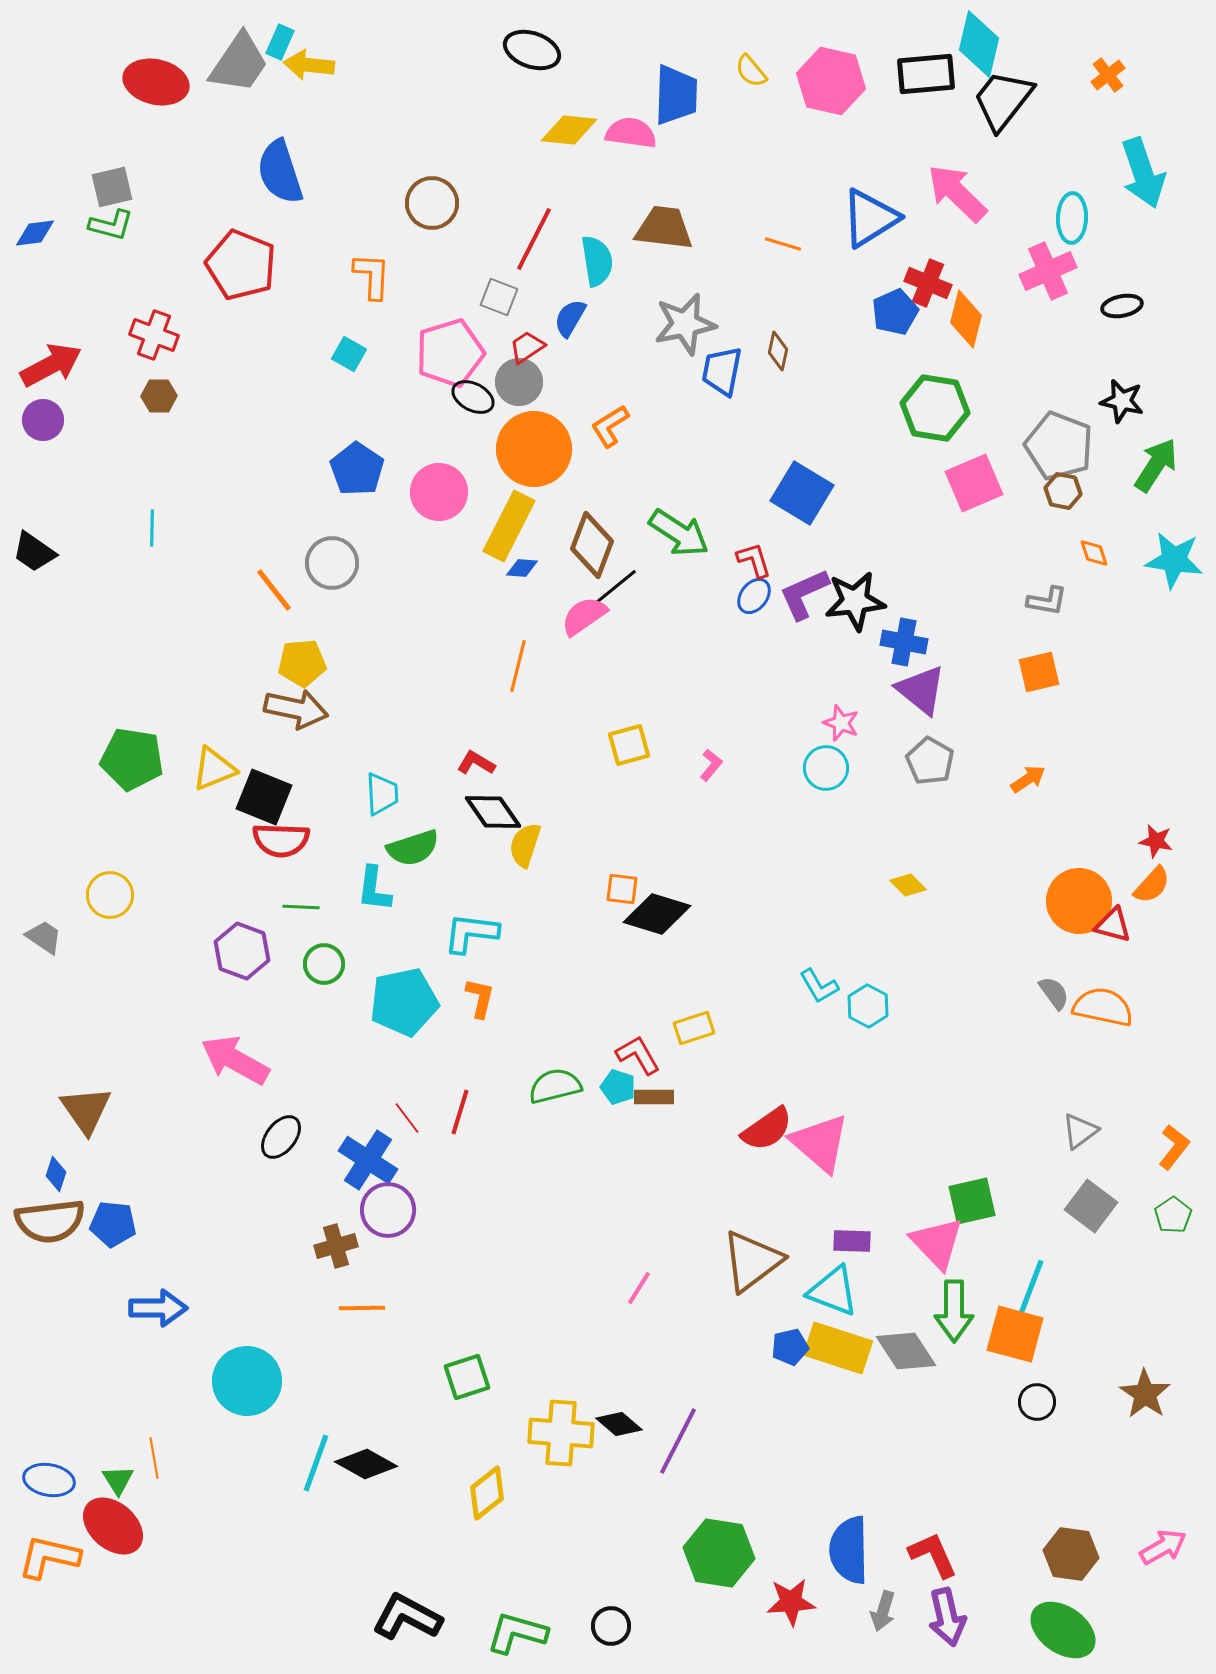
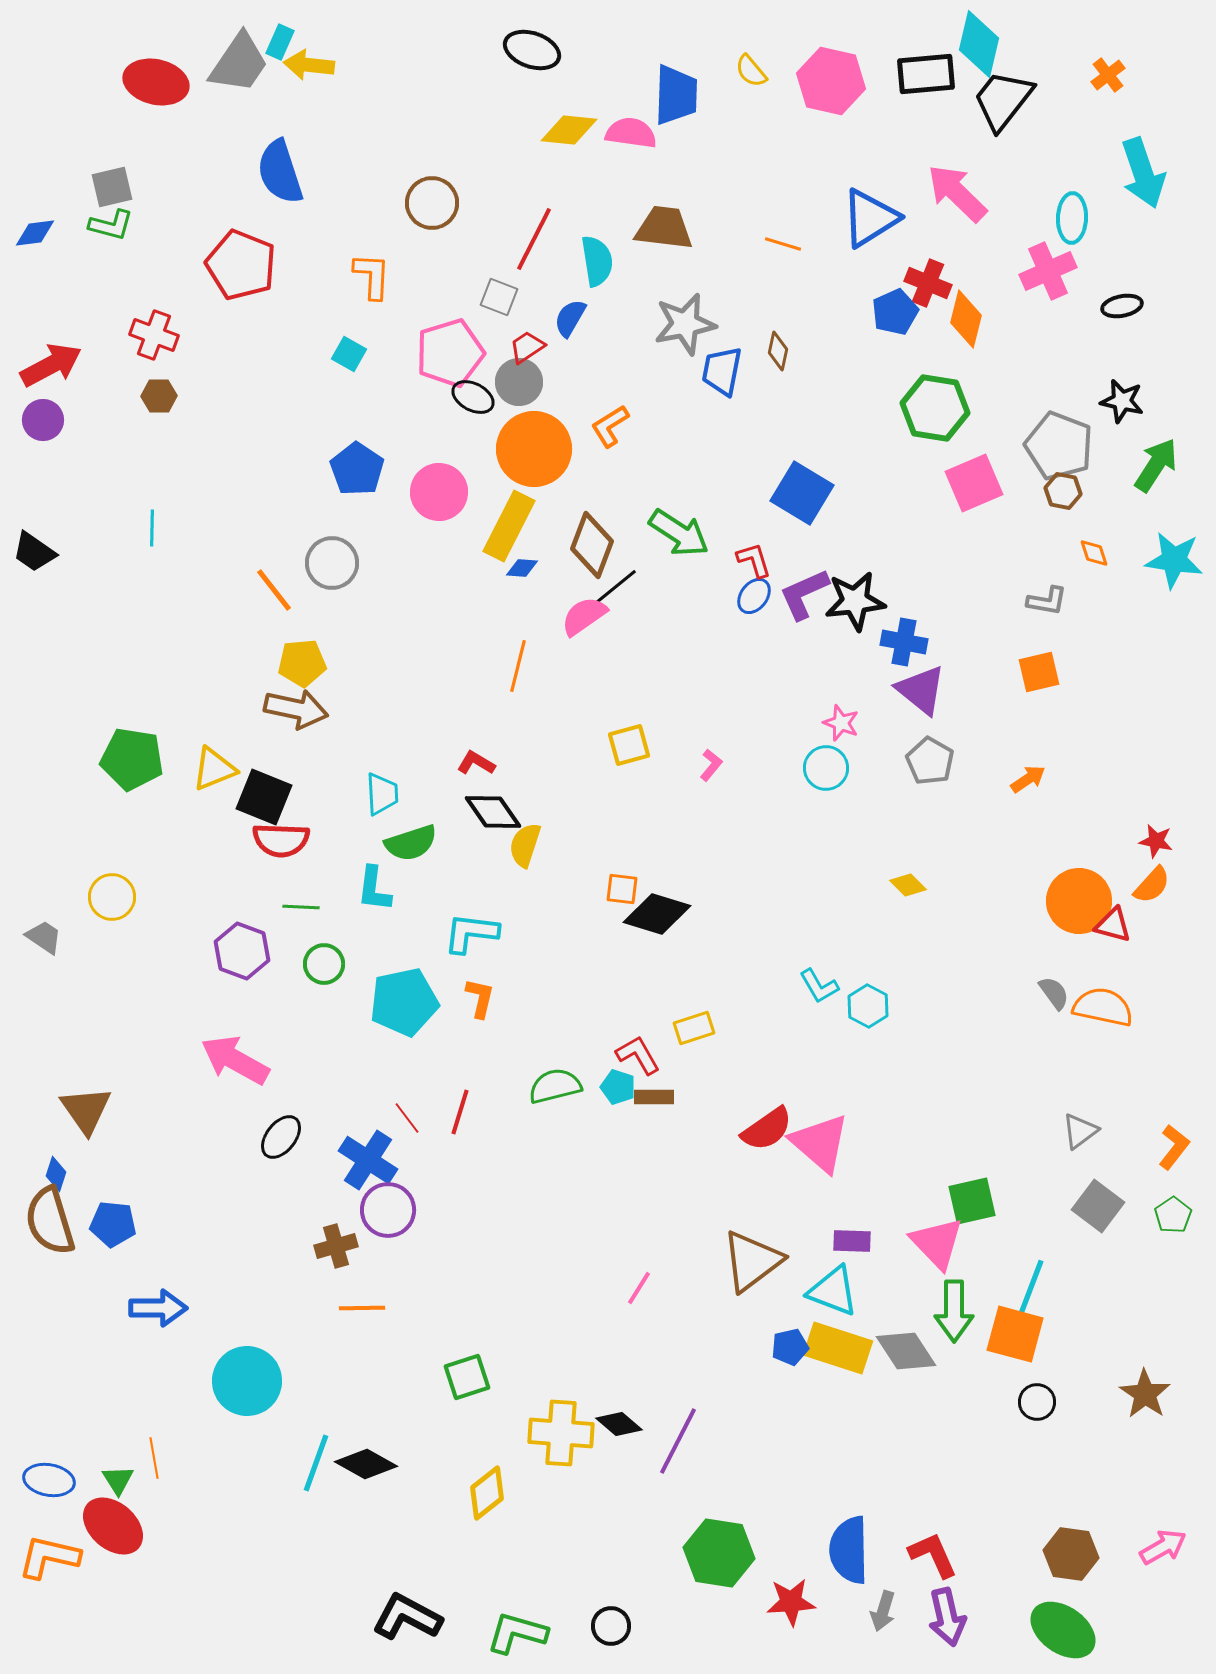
green semicircle at (413, 848): moved 2 px left, 5 px up
yellow circle at (110, 895): moved 2 px right, 2 px down
gray square at (1091, 1206): moved 7 px right
brown semicircle at (50, 1221): rotated 80 degrees clockwise
